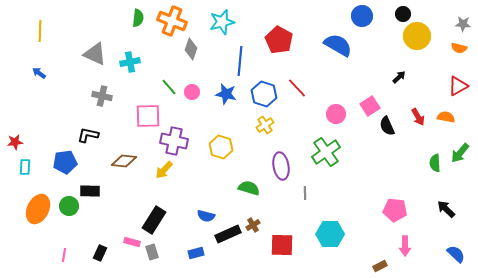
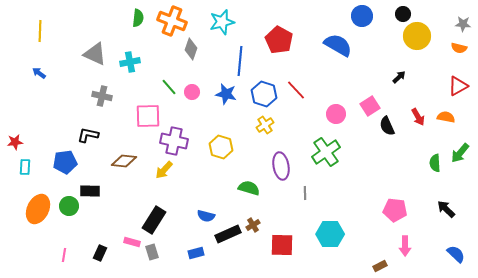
red line at (297, 88): moved 1 px left, 2 px down
